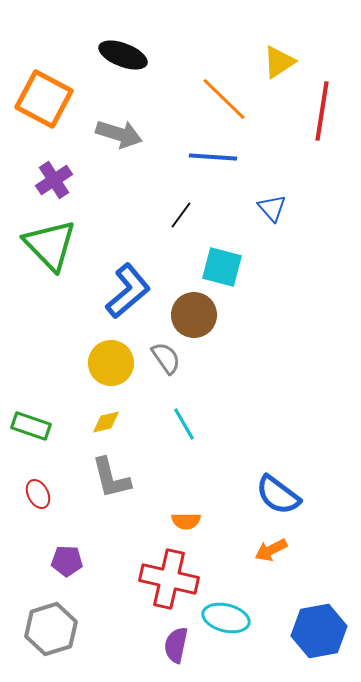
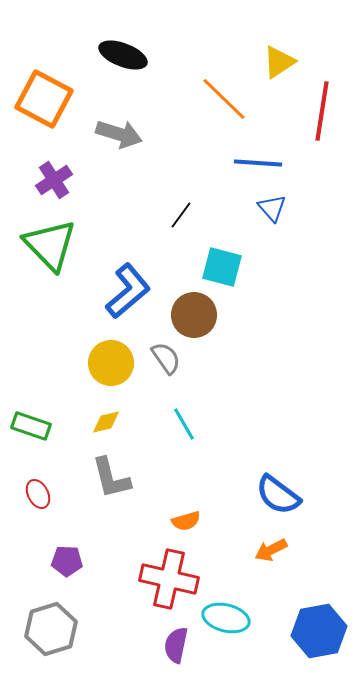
blue line: moved 45 px right, 6 px down
orange semicircle: rotated 16 degrees counterclockwise
